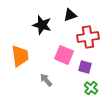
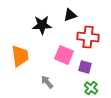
black star: rotated 18 degrees counterclockwise
red cross: rotated 15 degrees clockwise
gray arrow: moved 1 px right, 2 px down
